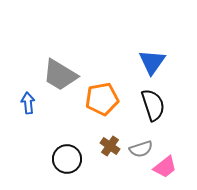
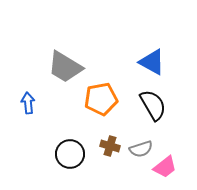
blue triangle: rotated 36 degrees counterclockwise
gray trapezoid: moved 5 px right, 8 px up
orange pentagon: moved 1 px left
black semicircle: rotated 12 degrees counterclockwise
brown cross: rotated 18 degrees counterclockwise
black circle: moved 3 px right, 5 px up
